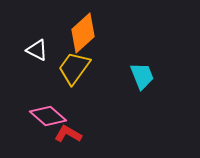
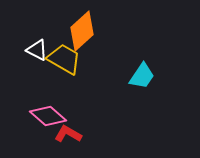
orange diamond: moved 1 px left, 2 px up
yellow trapezoid: moved 10 px left, 9 px up; rotated 84 degrees clockwise
cyan trapezoid: rotated 56 degrees clockwise
